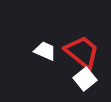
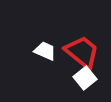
white square: moved 1 px up
